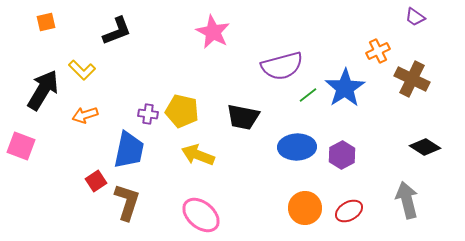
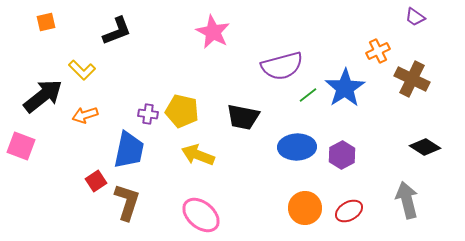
black arrow: moved 6 px down; rotated 21 degrees clockwise
